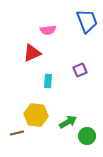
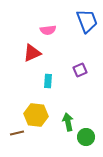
green arrow: rotated 72 degrees counterclockwise
green circle: moved 1 px left, 1 px down
